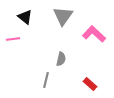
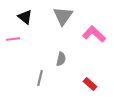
gray line: moved 6 px left, 2 px up
